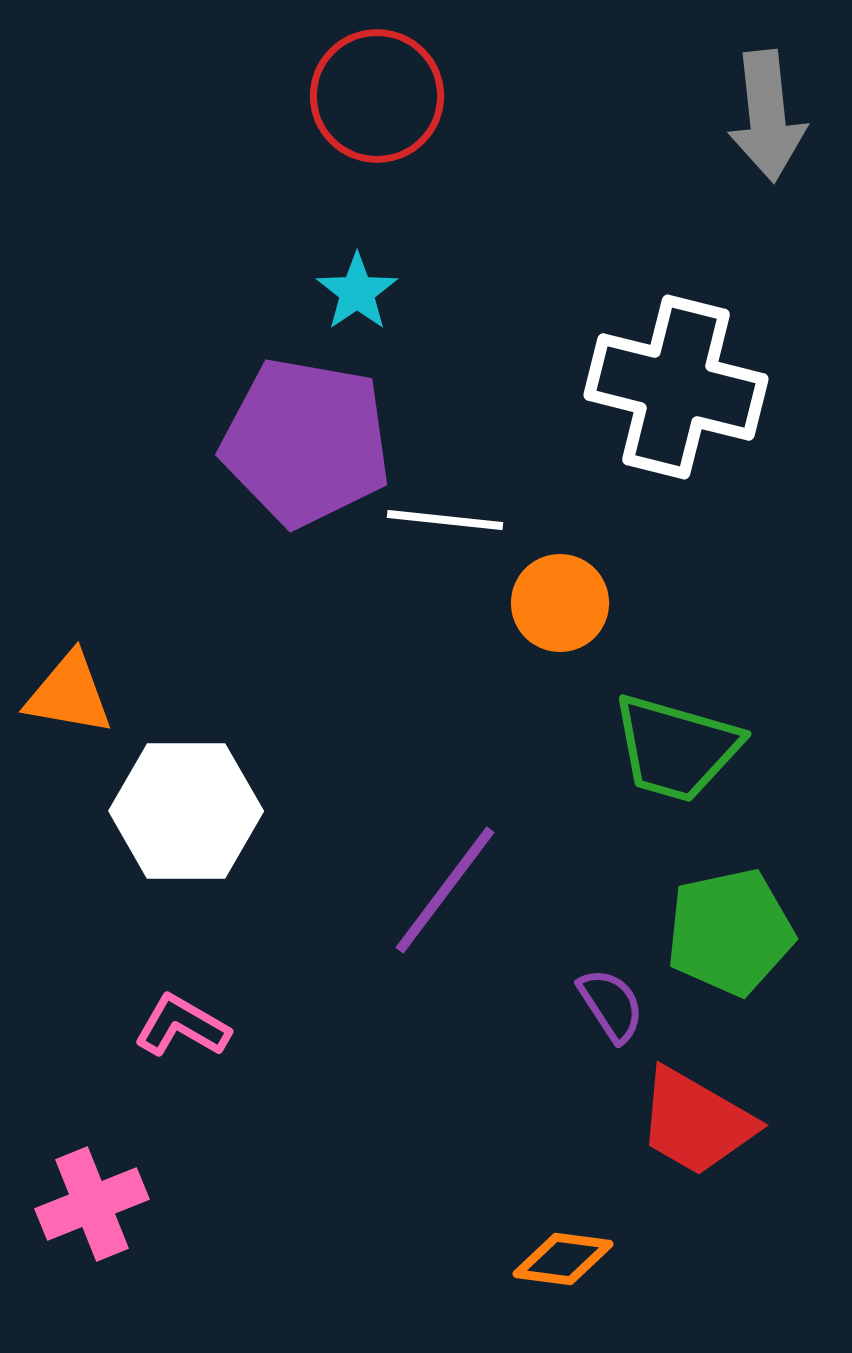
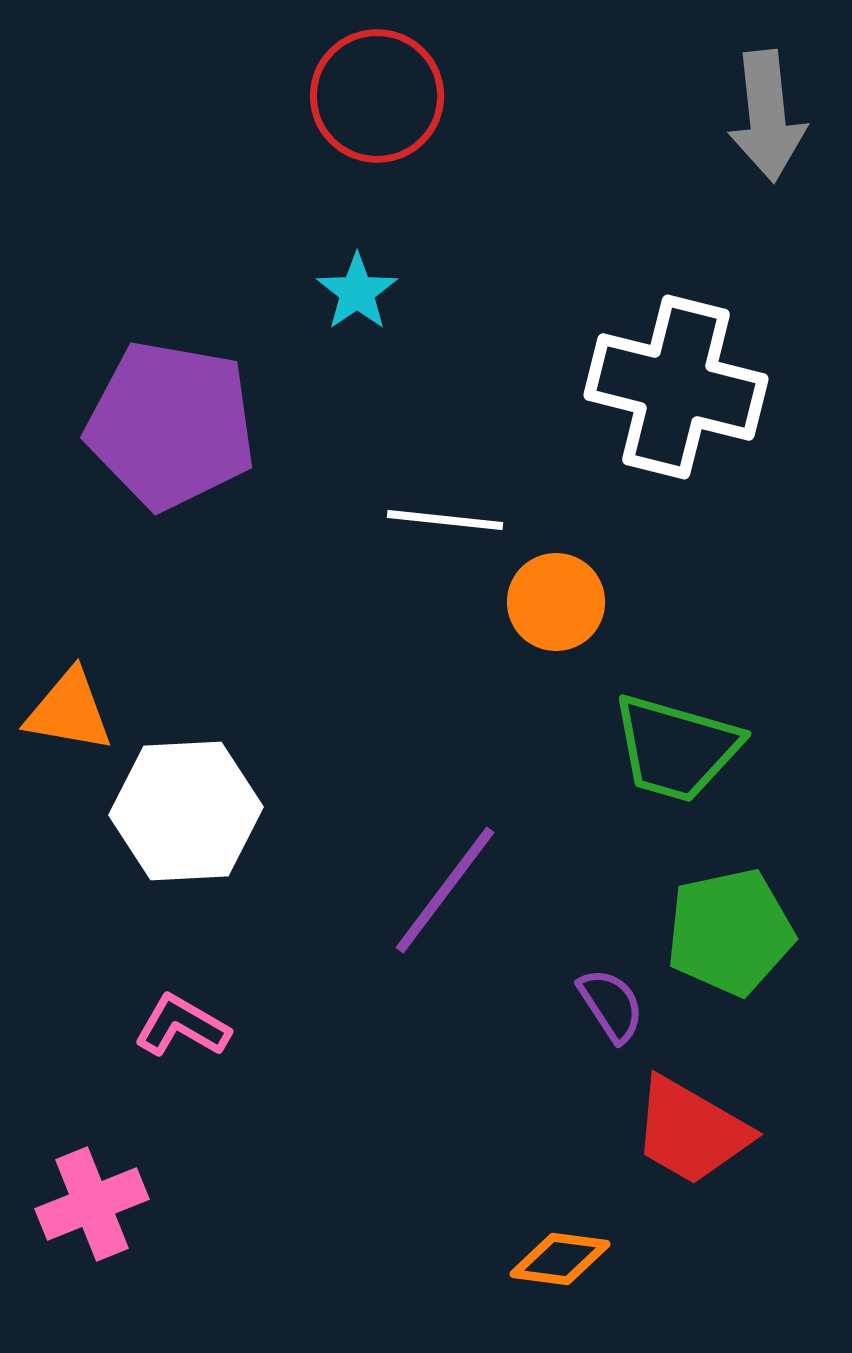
purple pentagon: moved 135 px left, 17 px up
orange circle: moved 4 px left, 1 px up
orange triangle: moved 17 px down
white hexagon: rotated 3 degrees counterclockwise
red trapezoid: moved 5 px left, 9 px down
orange diamond: moved 3 px left
